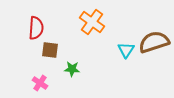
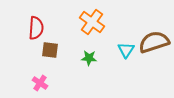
green star: moved 17 px right, 11 px up
